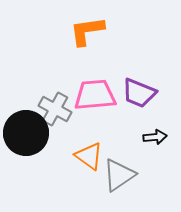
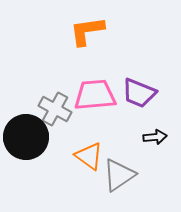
black circle: moved 4 px down
